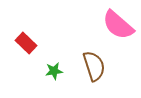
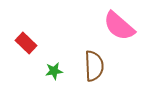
pink semicircle: moved 1 px right, 1 px down
brown semicircle: rotated 16 degrees clockwise
